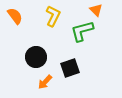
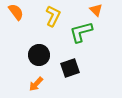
orange semicircle: moved 1 px right, 4 px up
green L-shape: moved 1 px left, 1 px down
black circle: moved 3 px right, 2 px up
orange arrow: moved 9 px left, 2 px down
